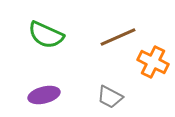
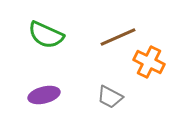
orange cross: moved 4 px left
